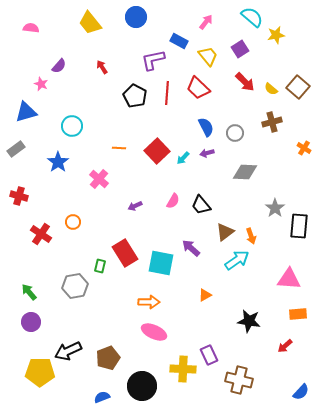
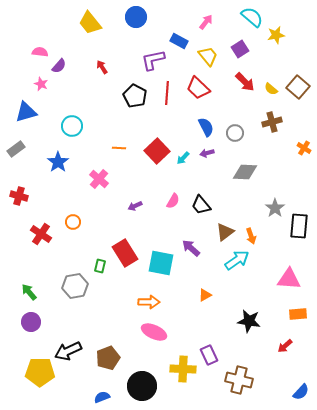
pink semicircle at (31, 28): moved 9 px right, 24 px down
